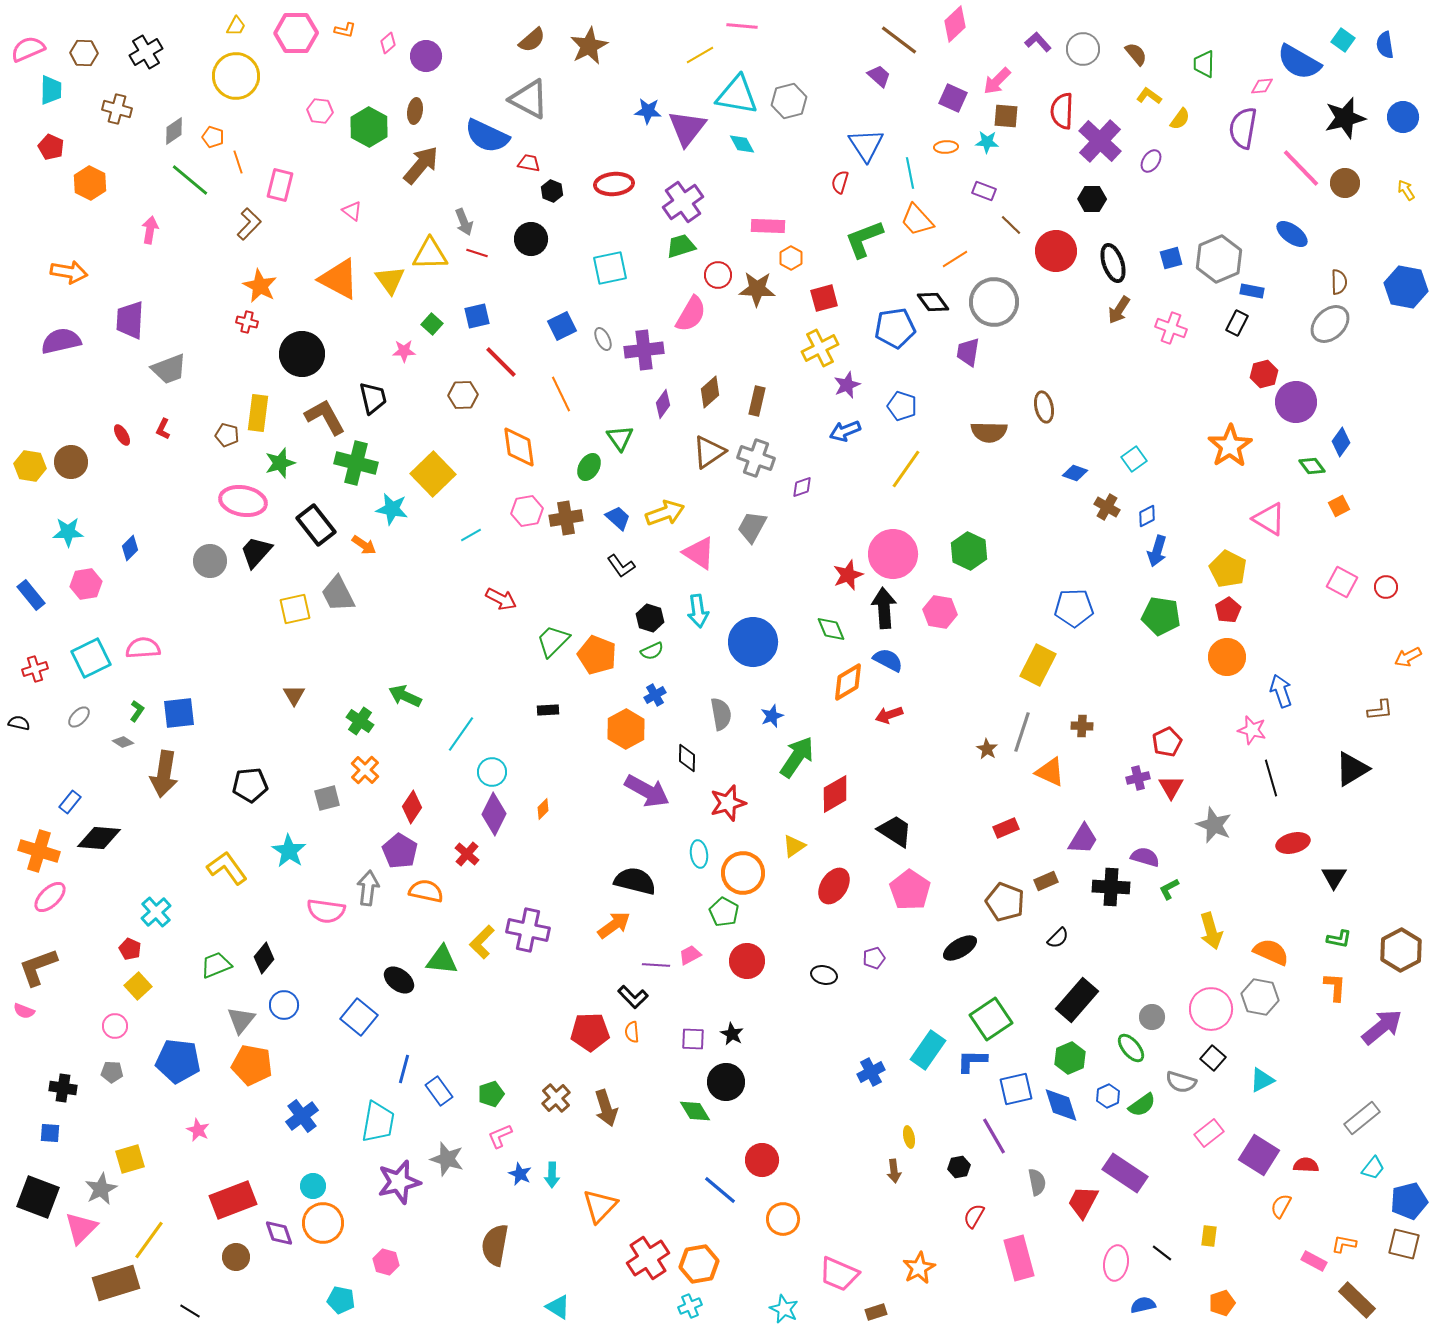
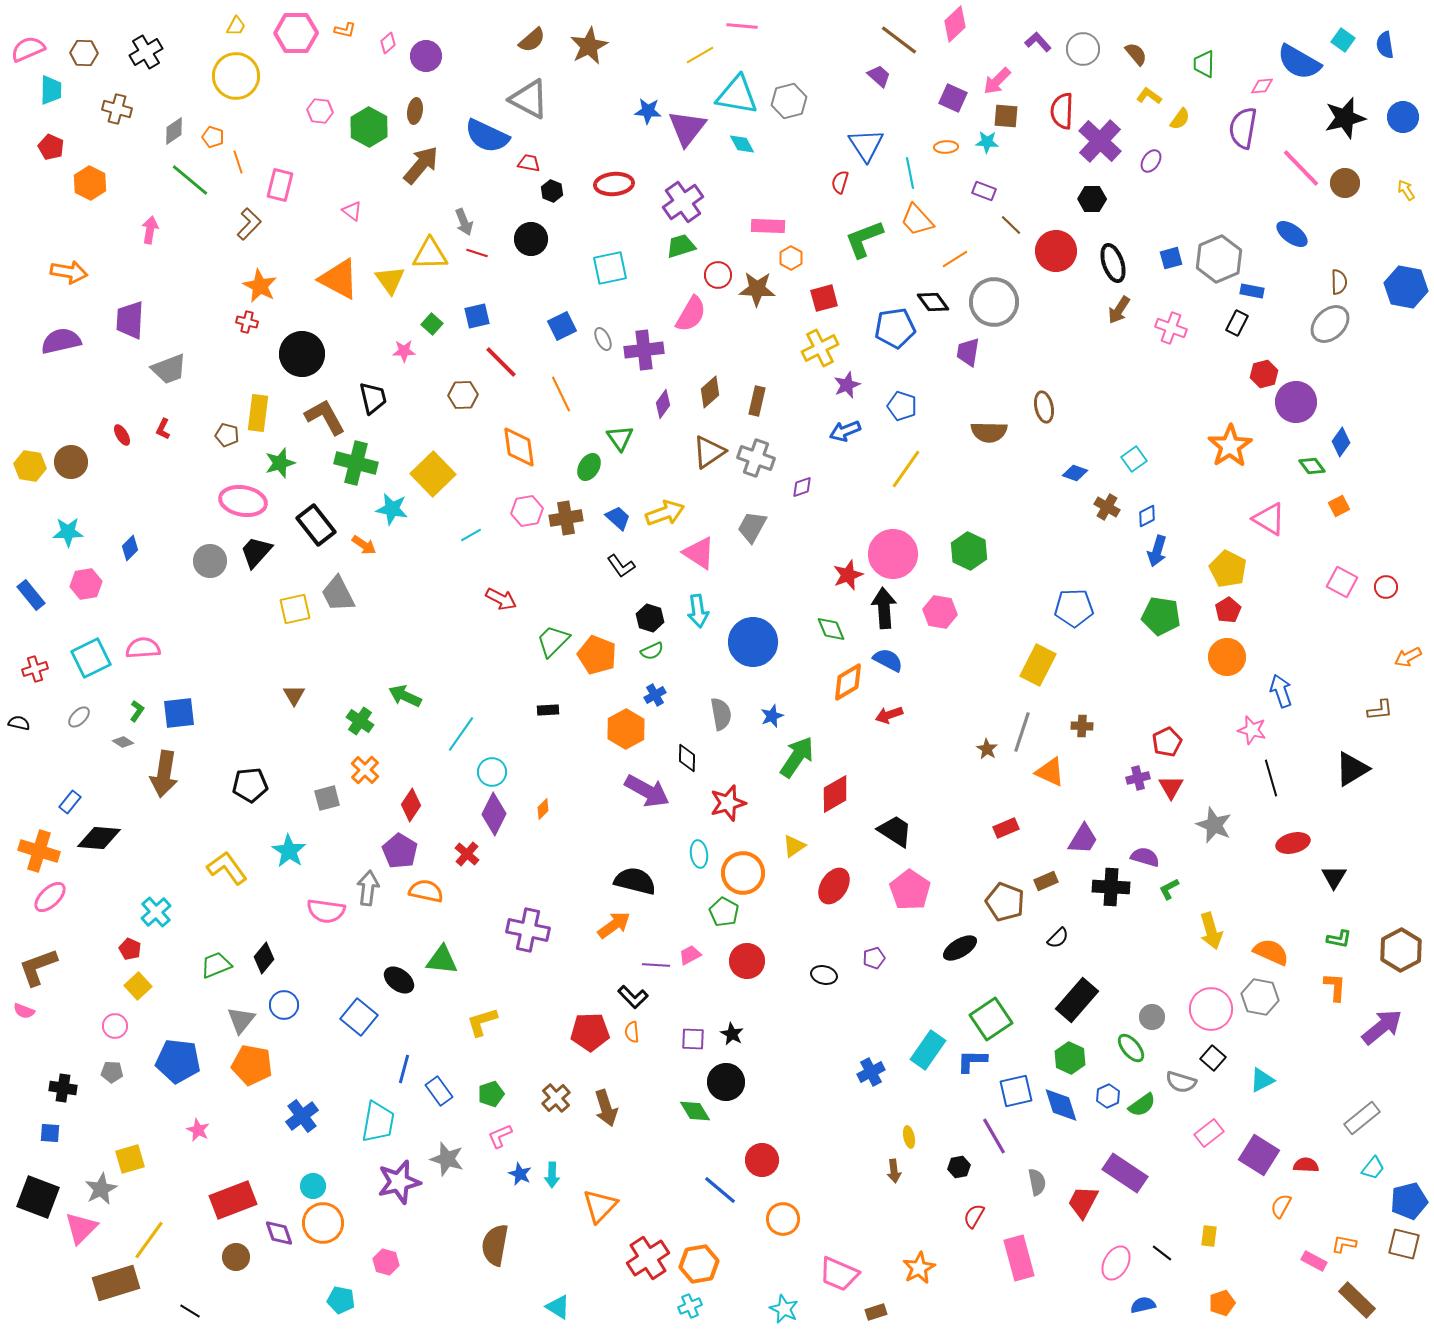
red diamond at (412, 807): moved 1 px left, 2 px up
yellow L-shape at (482, 942): moved 80 px down; rotated 28 degrees clockwise
green hexagon at (1070, 1058): rotated 12 degrees counterclockwise
blue square at (1016, 1089): moved 2 px down
pink ellipse at (1116, 1263): rotated 20 degrees clockwise
